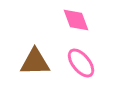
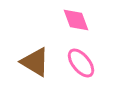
brown triangle: rotated 32 degrees clockwise
